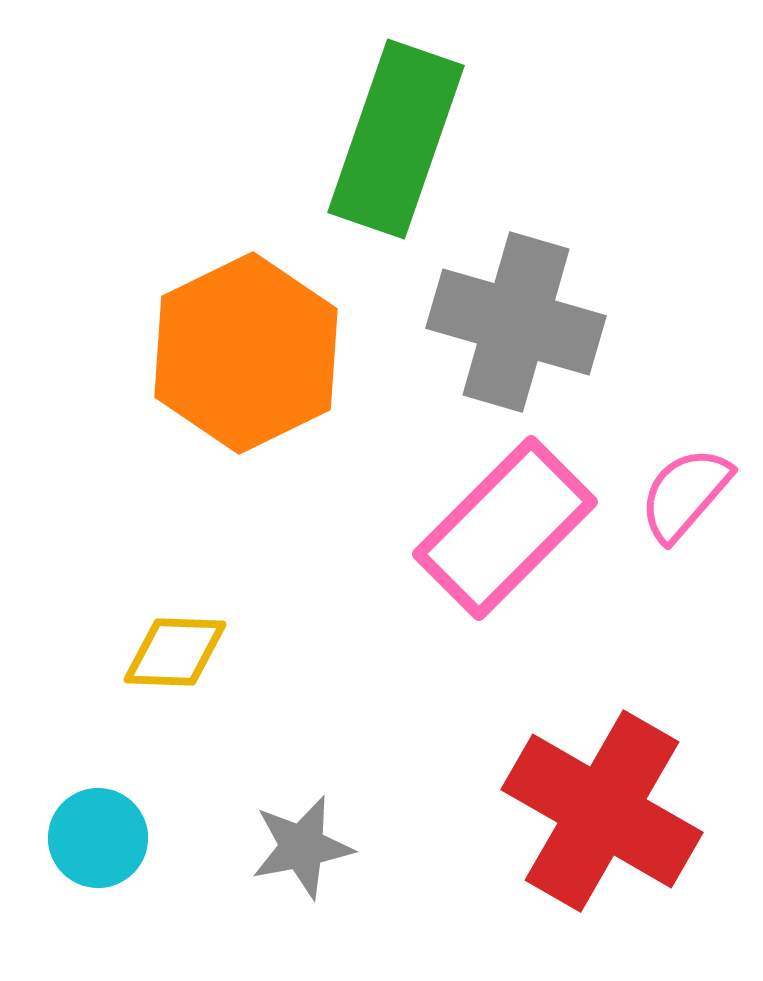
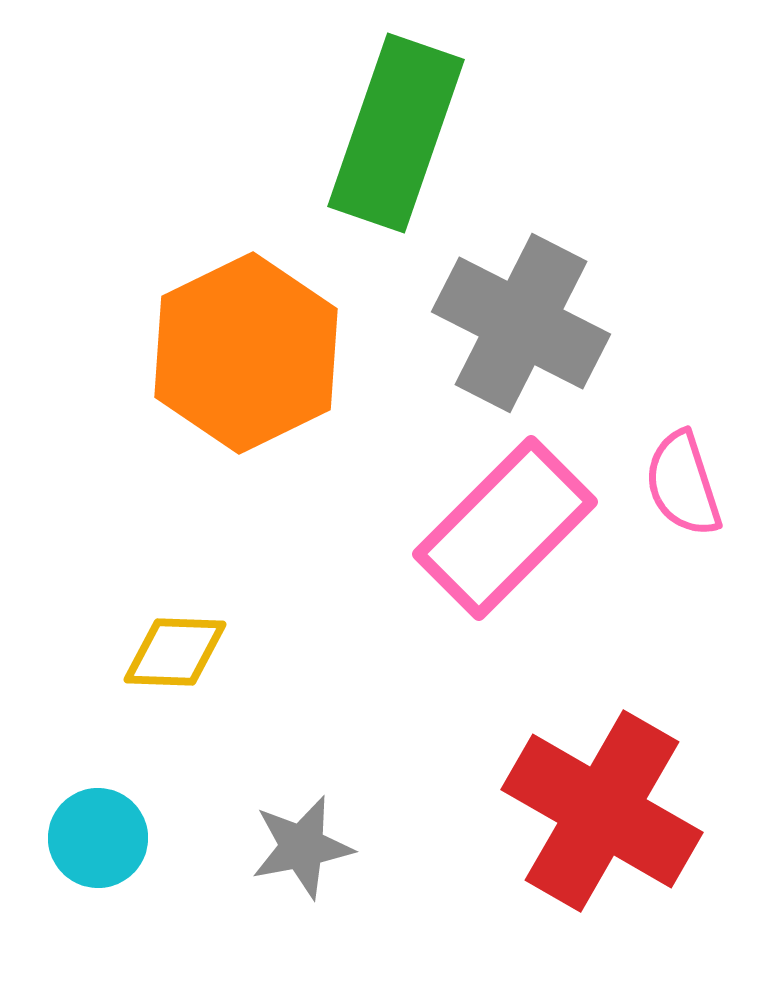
green rectangle: moved 6 px up
gray cross: moved 5 px right, 1 px down; rotated 11 degrees clockwise
pink semicircle: moved 2 px left, 10 px up; rotated 59 degrees counterclockwise
